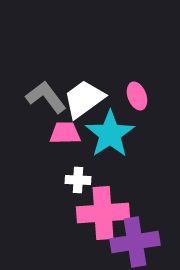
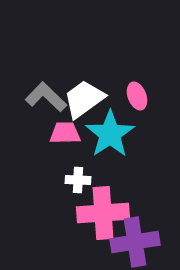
gray L-shape: rotated 9 degrees counterclockwise
